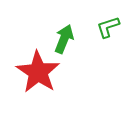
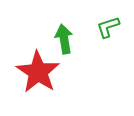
green arrow: rotated 32 degrees counterclockwise
